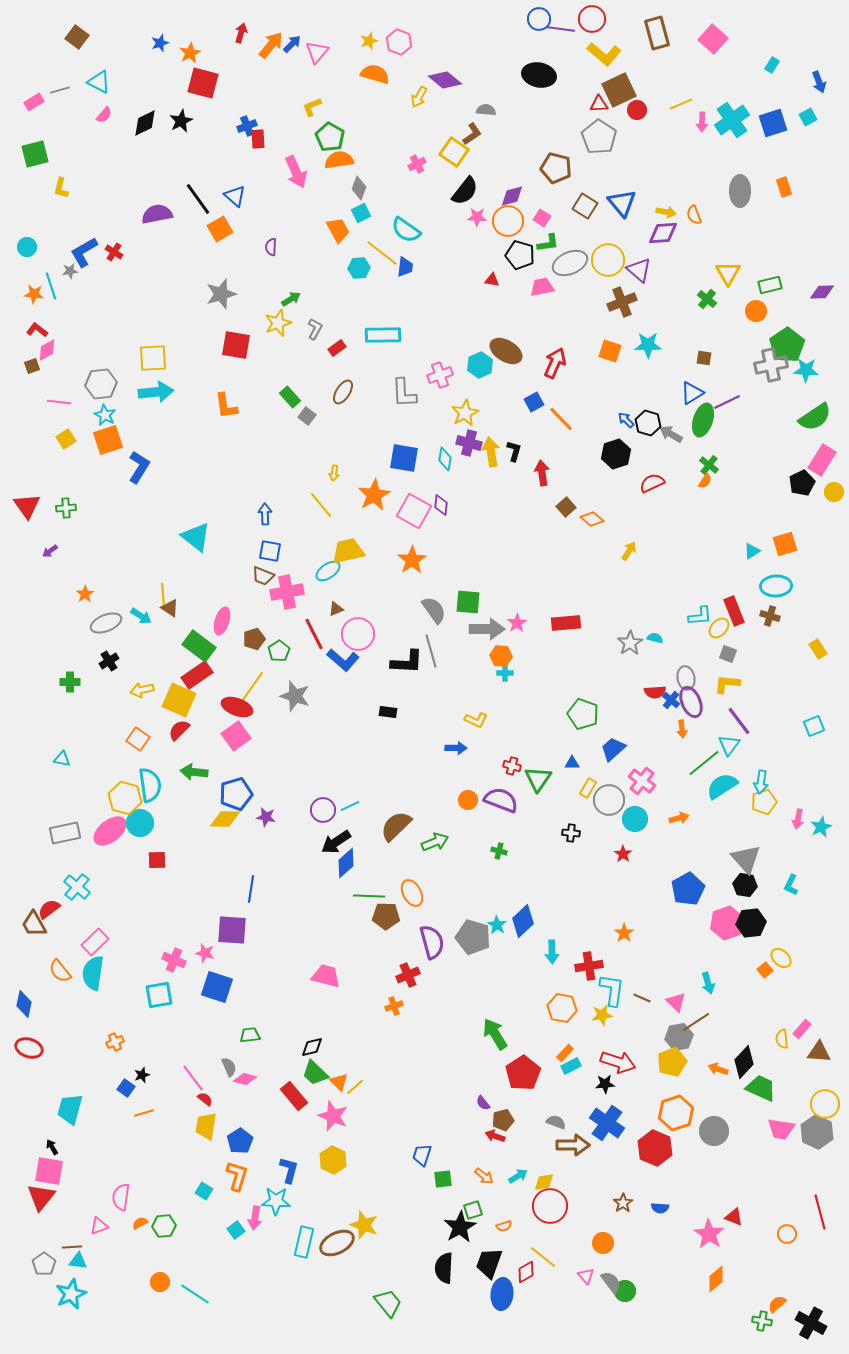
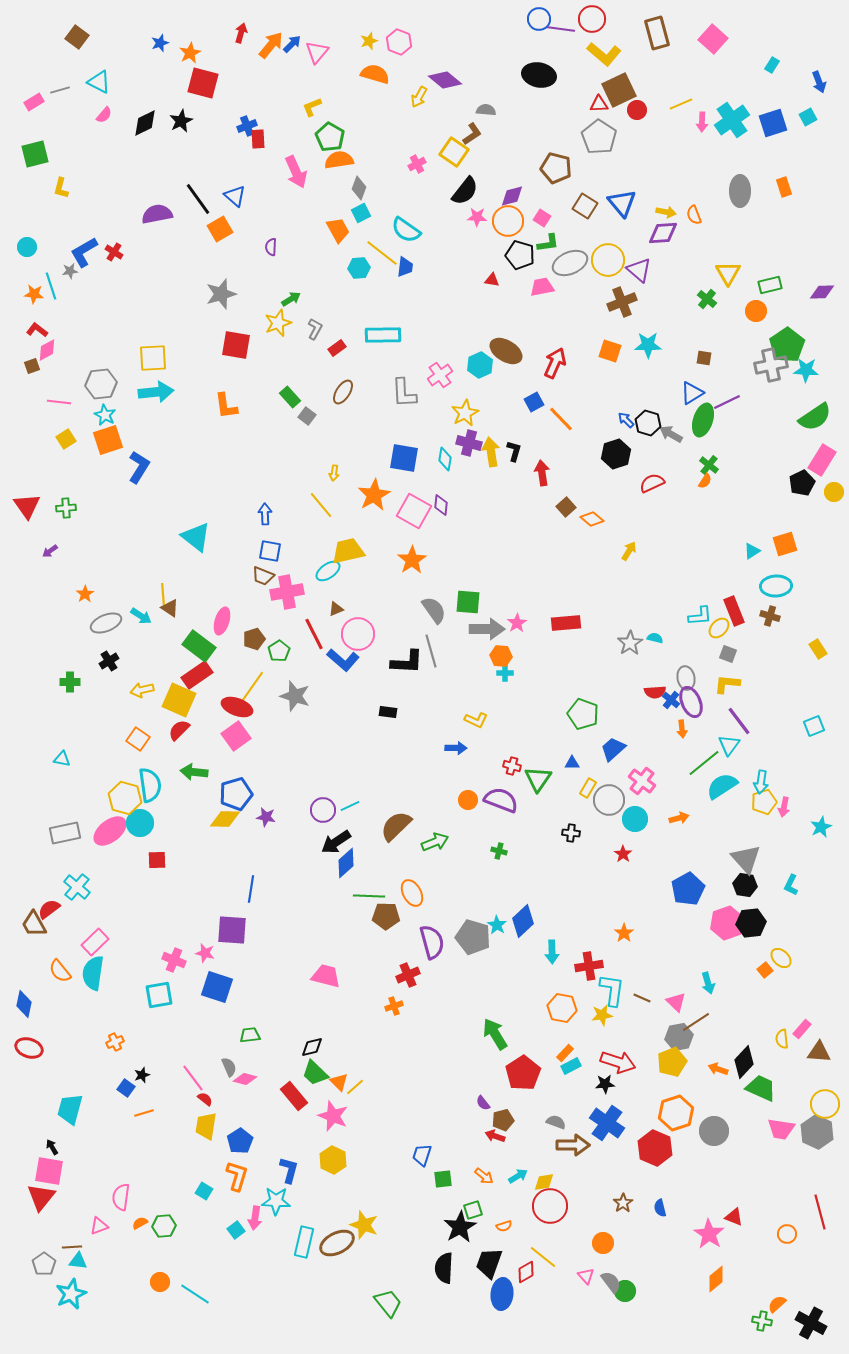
pink cross at (440, 375): rotated 15 degrees counterclockwise
pink arrow at (798, 819): moved 14 px left, 12 px up
blue semicircle at (660, 1208): rotated 72 degrees clockwise
